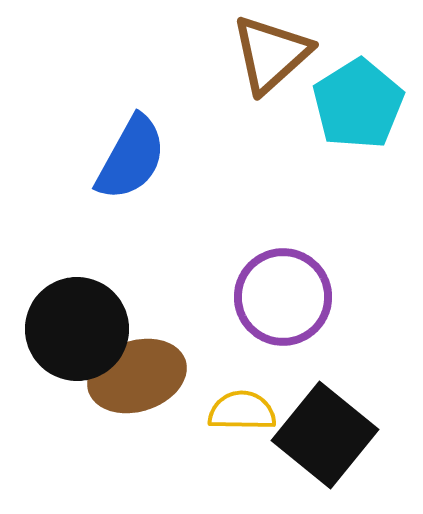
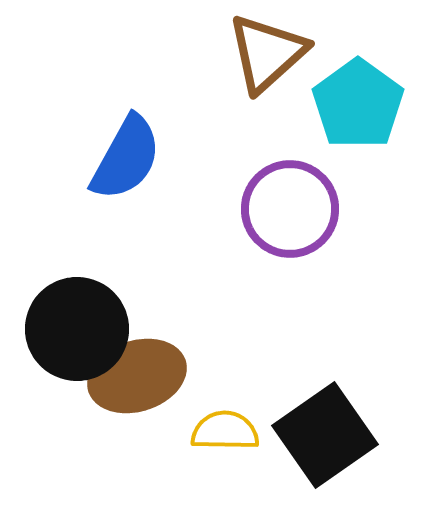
brown triangle: moved 4 px left, 1 px up
cyan pentagon: rotated 4 degrees counterclockwise
blue semicircle: moved 5 px left
purple circle: moved 7 px right, 88 px up
yellow semicircle: moved 17 px left, 20 px down
black square: rotated 16 degrees clockwise
